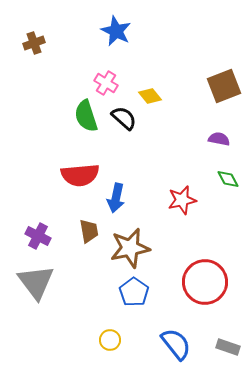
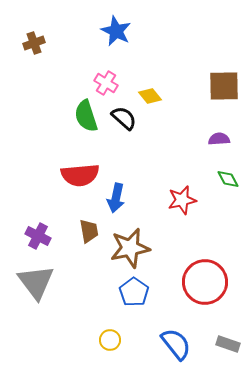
brown square: rotated 20 degrees clockwise
purple semicircle: rotated 15 degrees counterclockwise
gray rectangle: moved 3 px up
